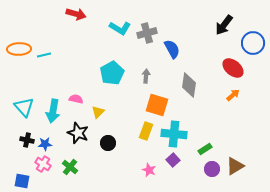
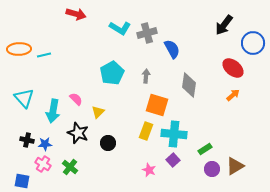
pink semicircle: rotated 32 degrees clockwise
cyan triangle: moved 9 px up
